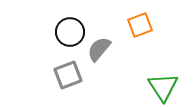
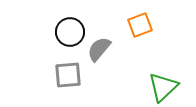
gray square: rotated 16 degrees clockwise
green triangle: rotated 20 degrees clockwise
